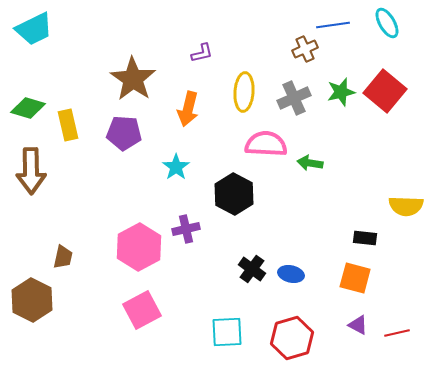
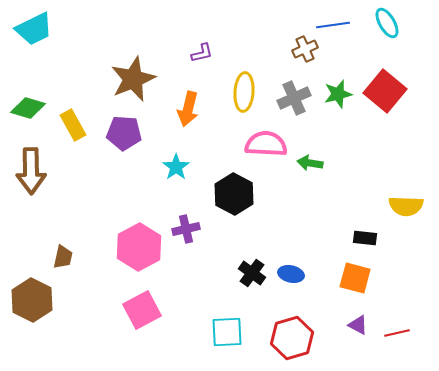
brown star: rotated 15 degrees clockwise
green star: moved 3 px left, 2 px down
yellow rectangle: moved 5 px right; rotated 16 degrees counterclockwise
black cross: moved 4 px down
